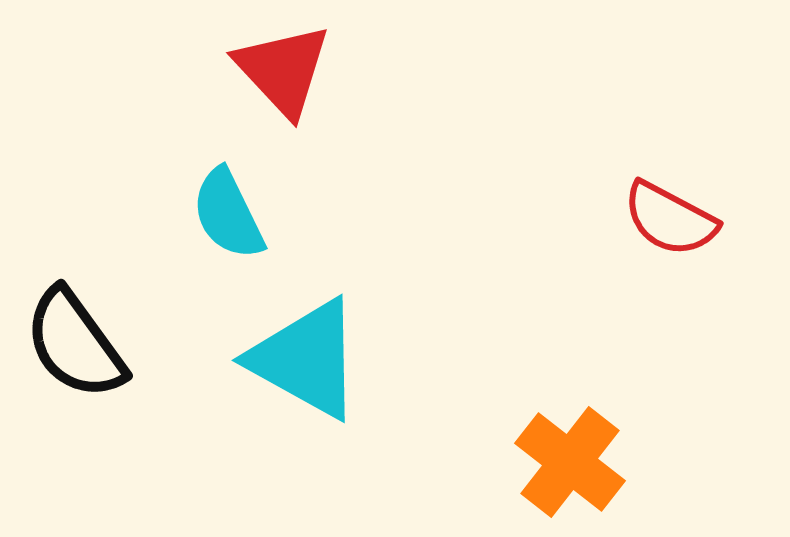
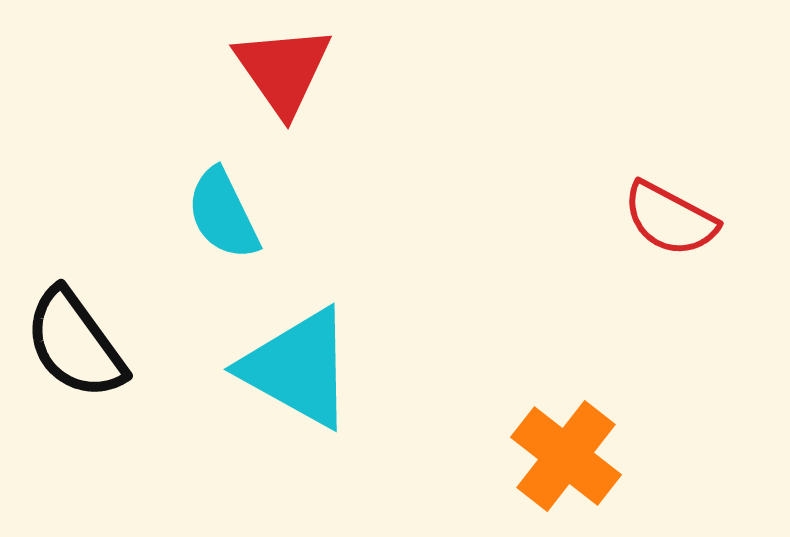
red triangle: rotated 8 degrees clockwise
cyan semicircle: moved 5 px left
cyan triangle: moved 8 px left, 9 px down
orange cross: moved 4 px left, 6 px up
